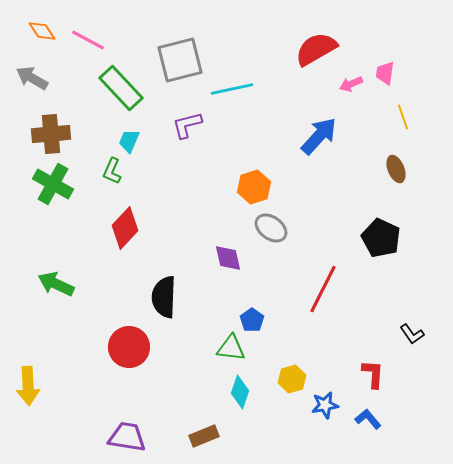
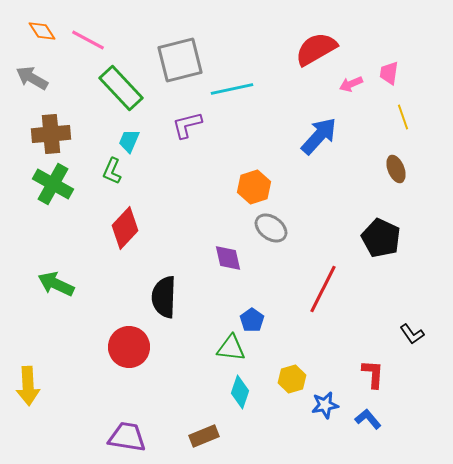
pink trapezoid: moved 4 px right
